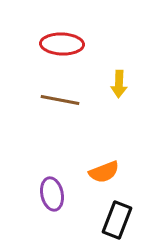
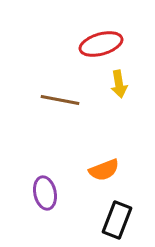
red ellipse: moved 39 px right; rotated 18 degrees counterclockwise
yellow arrow: rotated 12 degrees counterclockwise
orange semicircle: moved 2 px up
purple ellipse: moved 7 px left, 1 px up
